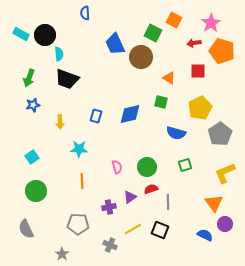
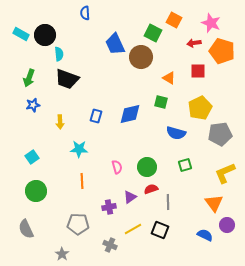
pink star at (211, 23): rotated 18 degrees counterclockwise
gray pentagon at (220, 134): rotated 25 degrees clockwise
purple circle at (225, 224): moved 2 px right, 1 px down
